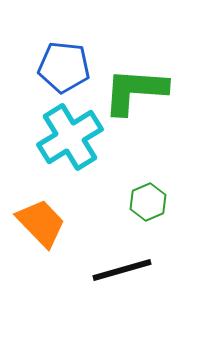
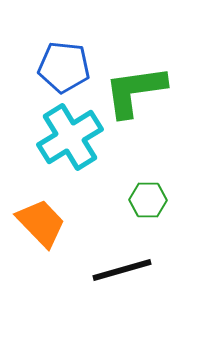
green L-shape: rotated 12 degrees counterclockwise
green hexagon: moved 2 px up; rotated 24 degrees clockwise
